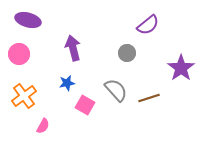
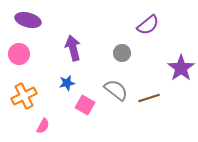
gray circle: moved 5 px left
gray semicircle: rotated 10 degrees counterclockwise
orange cross: rotated 10 degrees clockwise
